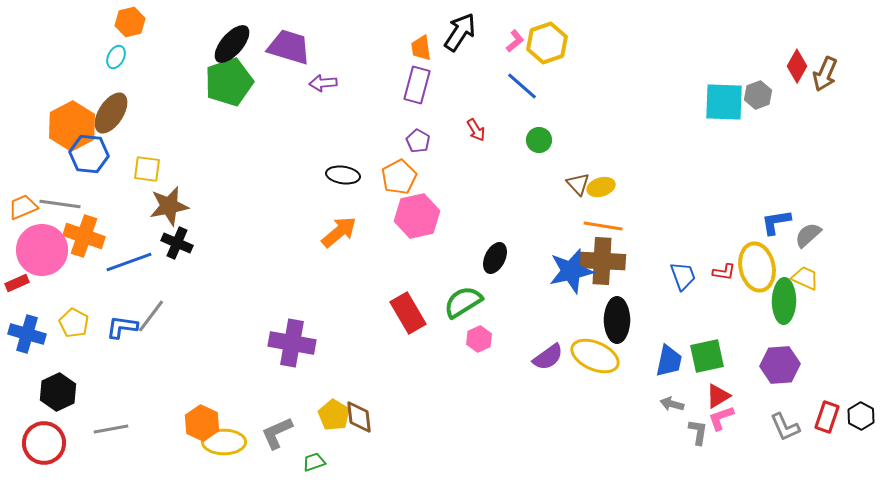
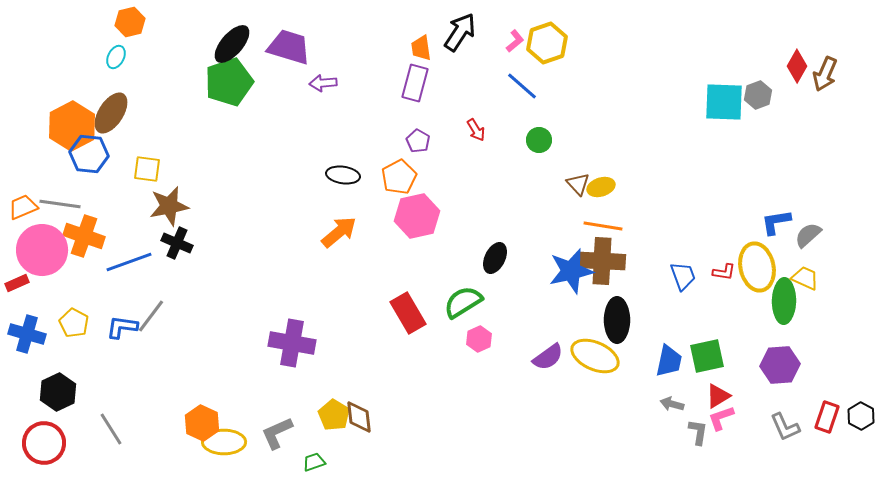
purple rectangle at (417, 85): moved 2 px left, 2 px up
gray line at (111, 429): rotated 68 degrees clockwise
